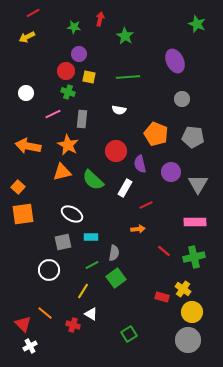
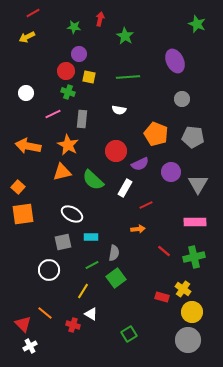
purple semicircle at (140, 164): rotated 102 degrees counterclockwise
